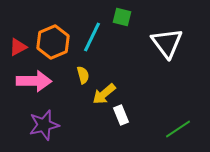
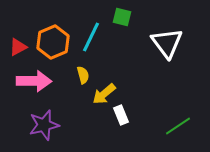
cyan line: moved 1 px left
green line: moved 3 px up
